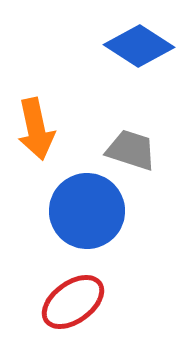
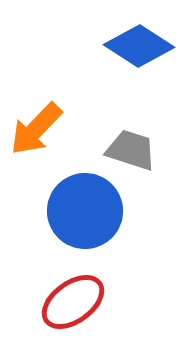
orange arrow: rotated 56 degrees clockwise
blue circle: moved 2 px left
